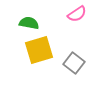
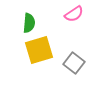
pink semicircle: moved 3 px left
green semicircle: rotated 84 degrees clockwise
